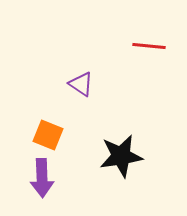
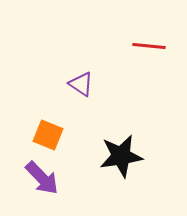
purple arrow: rotated 42 degrees counterclockwise
